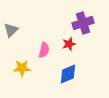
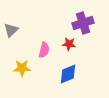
red star: rotated 24 degrees clockwise
